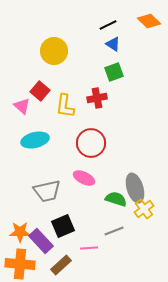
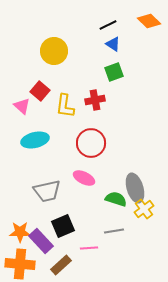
red cross: moved 2 px left, 2 px down
gray line: rotated 12 degrees clockwise
